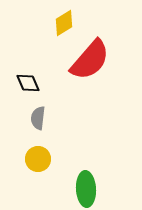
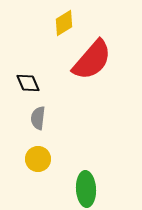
red semicircle: moved 2 px right
